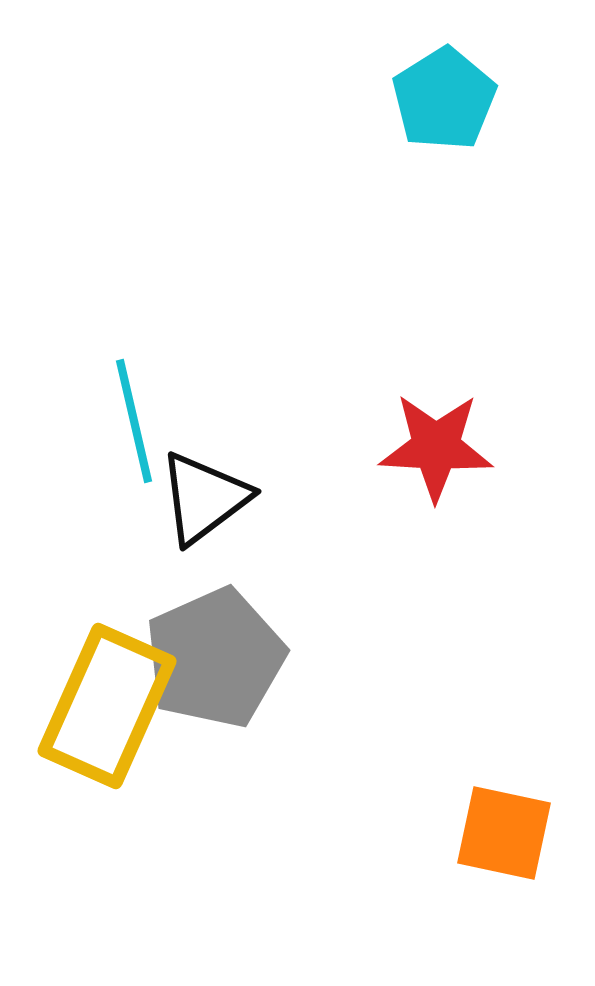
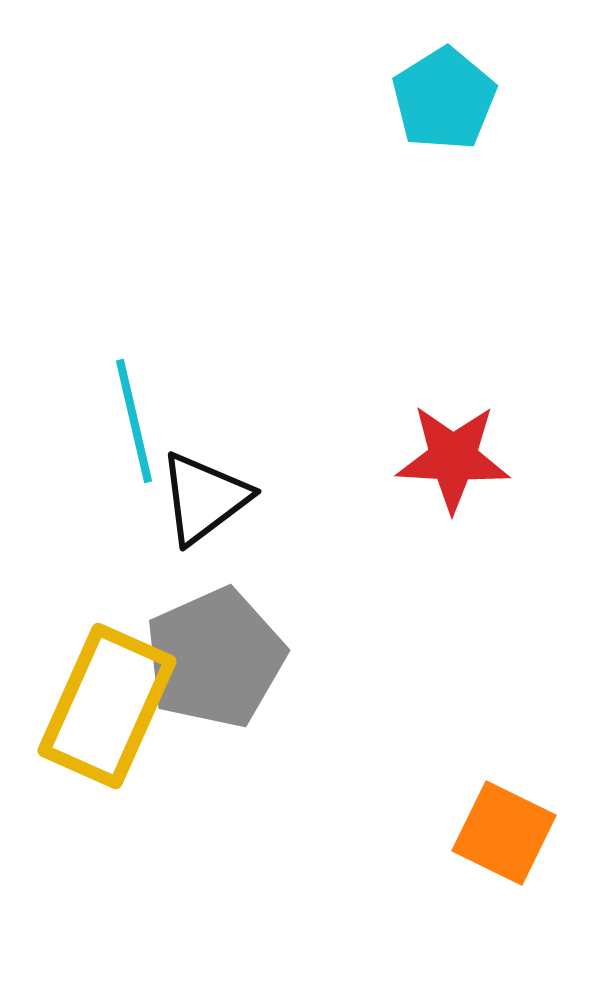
red star: moved 17 px right, 11 px down
orange square: rotated 14 degrees clockwise
